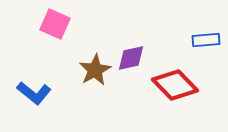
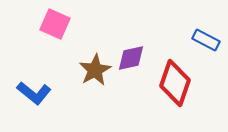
blue rectangle: rotated 32 degrees clockwise
red diamond: moved 2 px up; rotated 63 degrees clockwise
